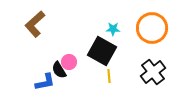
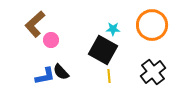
orange circle: moved 3 px up
black square: moved 1 px right, 1 px up
pink circle: moved 18 px left, 22 px up
black semicircle: moved 2 px right, 2 px down; rotated 12 degrees counterclockwise
blue L-shape: moved 6 px up
